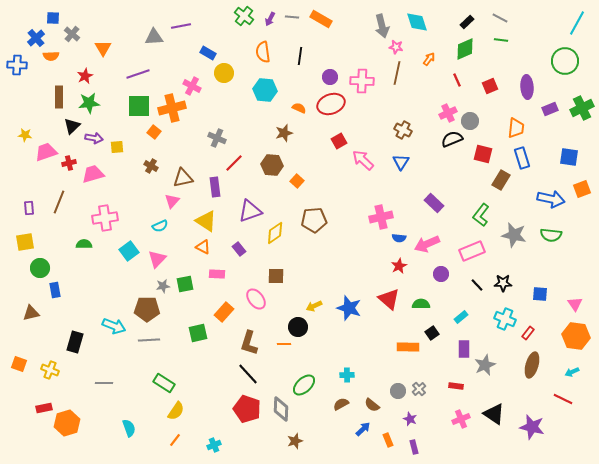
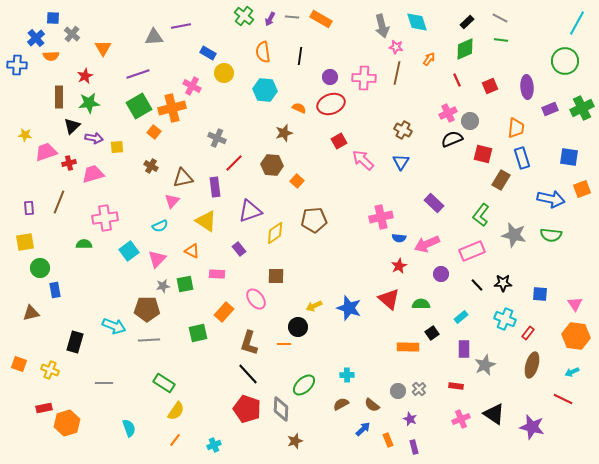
pink cross at (362, 81): moved 2 px right, 3 px up
green square at (139, 106): rotated 30 degrees counterclockwise
orange triangle at (203, 247): moved 11 px left, 4 px down
